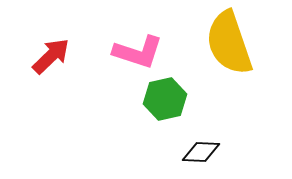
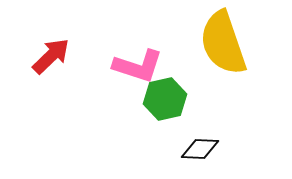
yellow semicircle: moved 6 px left
pink L-shape: moved 14 px down
black diamond: moved 1 px left, 3 px up
